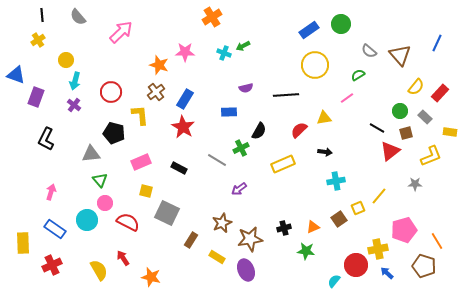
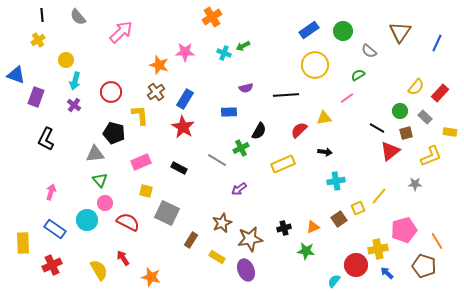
green circle at (341, 24): moved 2 px right, 7 px down
brown triangle at (400, 55): moved 23 px up; rotated 15 degrees clockwise
gray triangle at (91, 154): moved 4 px right
